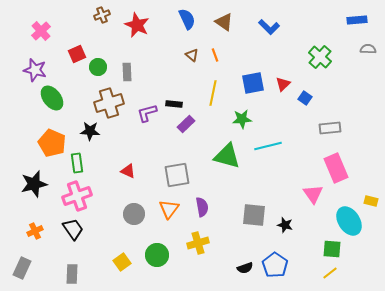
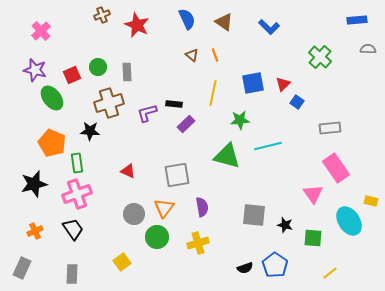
red square at (77, 54): moved 5 px left, 21 px down
blue square at (305, 98): moved 8 px left, 4 px down
green star at (242, 119): moved 2 px left, 1 px down
pink rectangle at (336, 168): rotated 12 degrees counterclockwise
pink cross at (77, 196): moved 2 px up
orange triangle at (169, 209): moved 5 px left, 1 px up
green square at (332, 249): moved 19 px left, 11 px up
green circle at (157, 255): moved 18 px up
